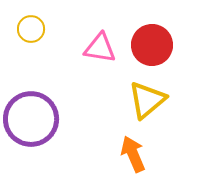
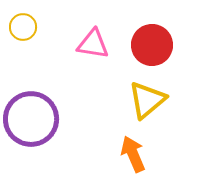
yellow circle: moved 8 px left, 2 px up
pink triangle: moved 7 px left, 4 px up
